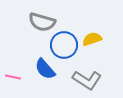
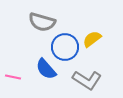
yellow semicircle: rotated 18 degrees counterclockwise
blue circle: moved 1 px right, 2 px down
blue semicircle: moved 1 px right
